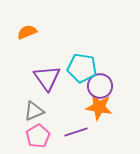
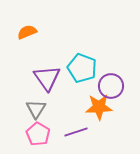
cyan pentagon: rotated 12 degrees clockwise
purple circle: moved 11 px right
orange star: rotated 12 degrees counterclockwise
gray triangle: moved 2 px right, 2 px up; rotated 35 degrees counterclockwise
pink pentagon: moved 2 px up; rotated 10 degrees counterclockwise
